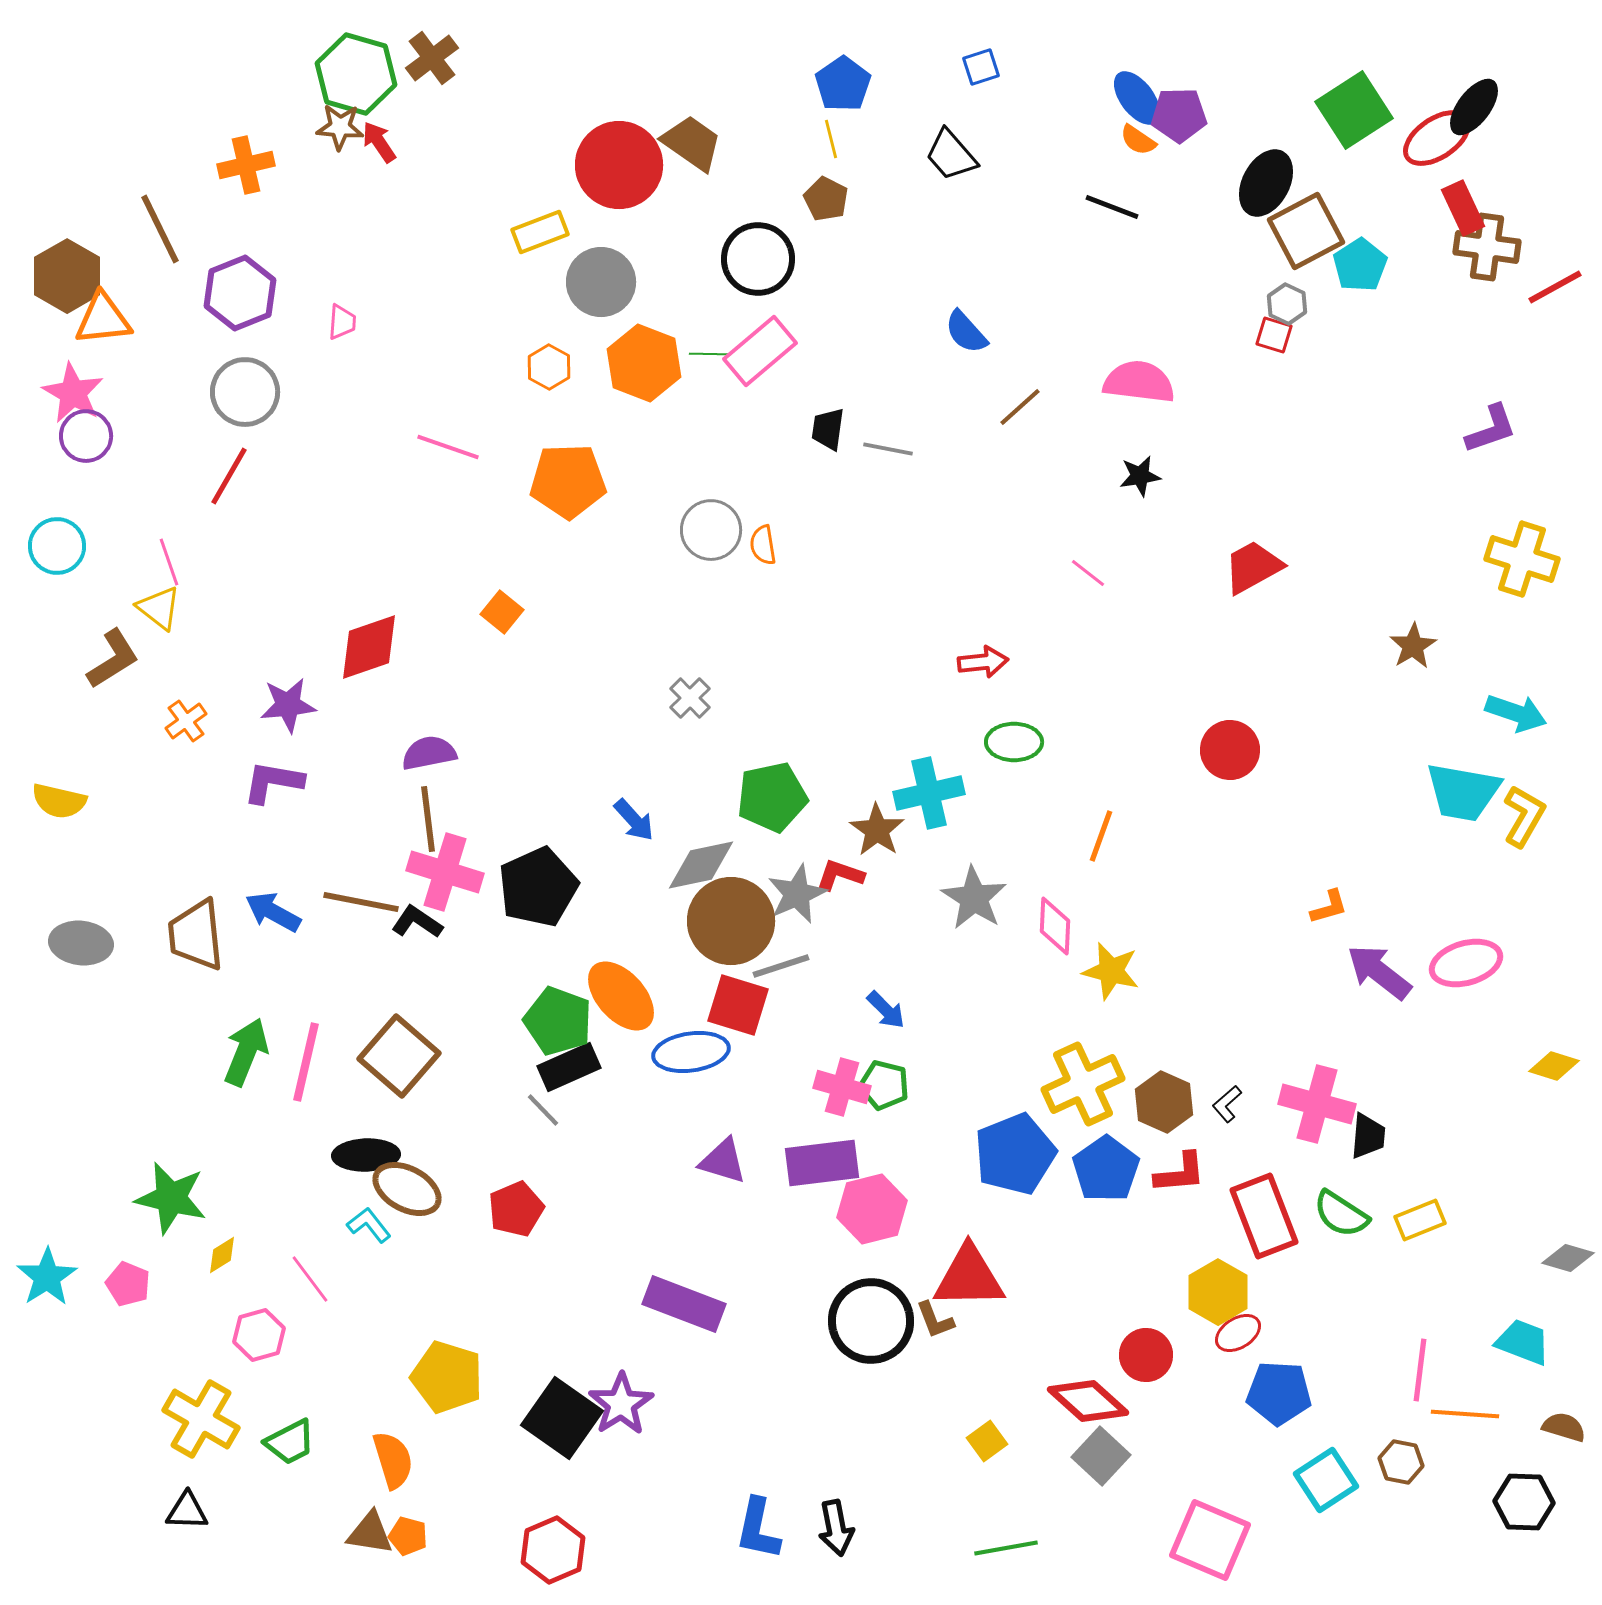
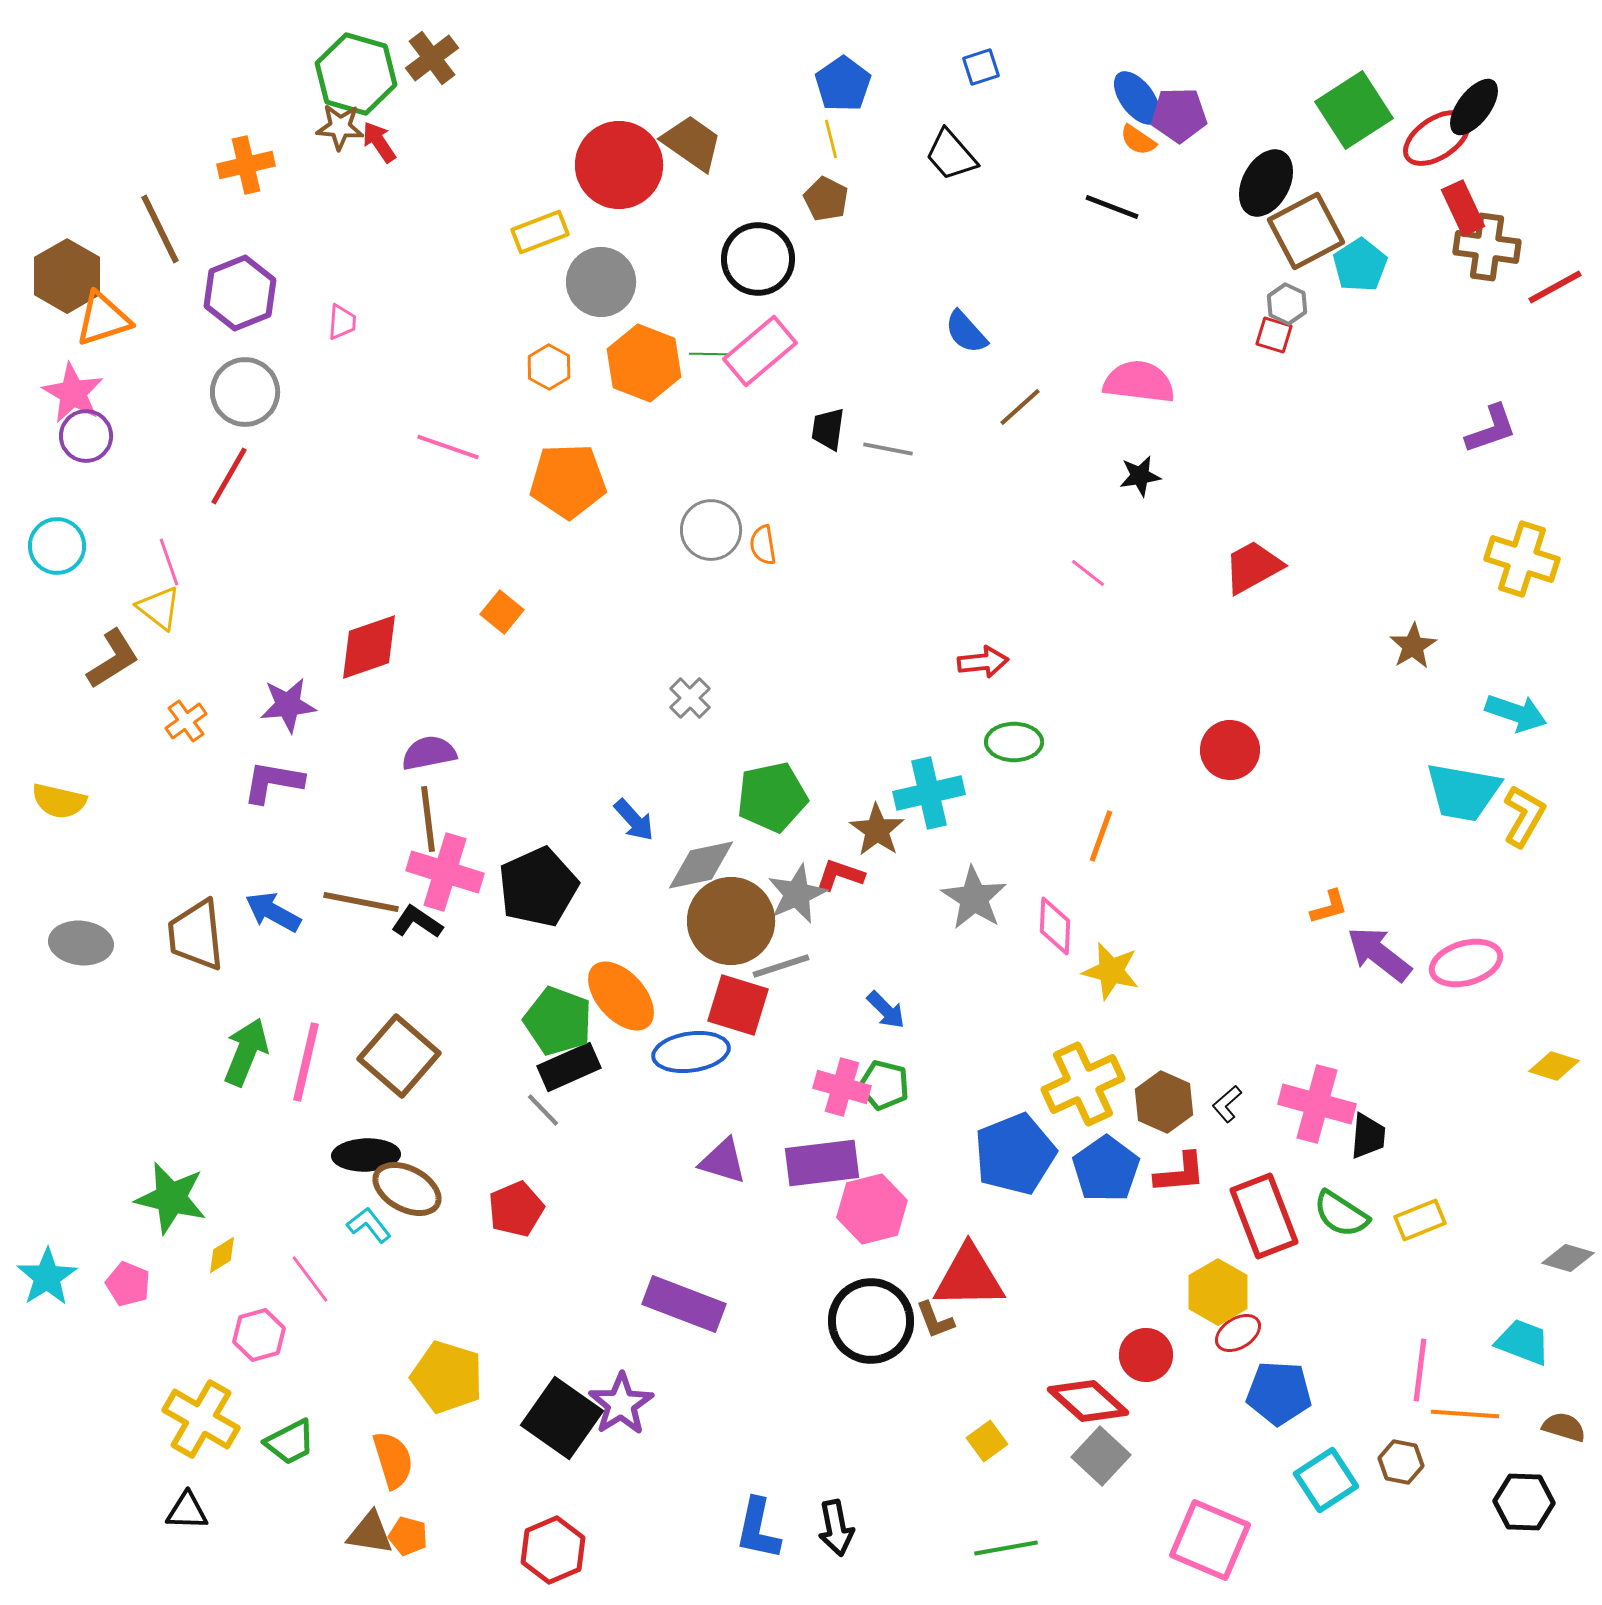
orange triangle at (103, 319): rotated 12 degrees counterclockwise
purple arrow at (1379, 972): moved 18 px up
